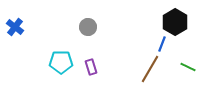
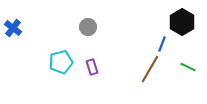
black hexagon: moved 7 px right
blue cross: moved 2 px left, 1 px down
cyan pentagon: rotated 15 degrees counterclockwise
purple rectangle: moved 1 px right
